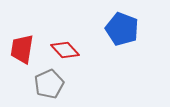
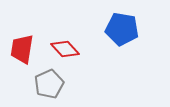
blue pentagon: rotated 12 degrees counterclockwise
red diamond: moved 1 px up
